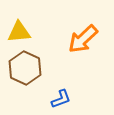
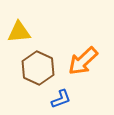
orange arrow: moved 22 px down
brown hexagon: moved 13 px right
